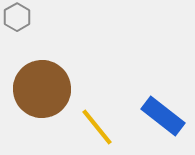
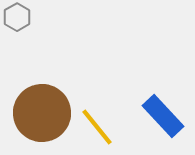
brown circle: moved 24 px down
blue rectangle: rotated 9 degrees clockwise
